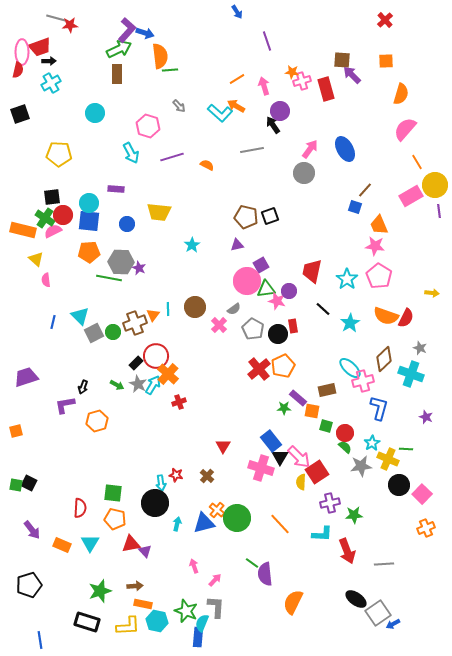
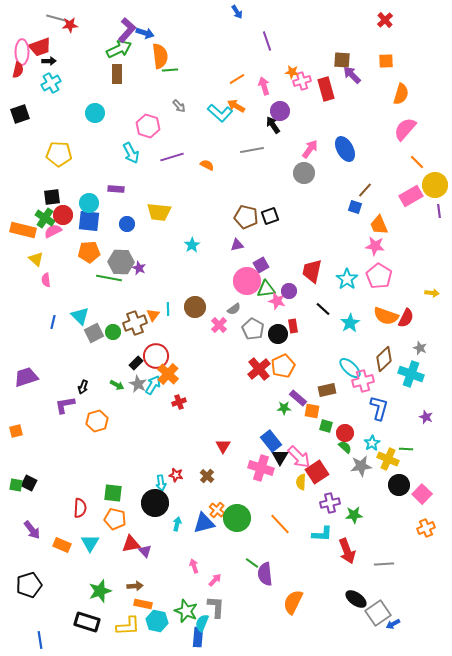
orange line at (417, 162): rotated 14 degrees counterclockwise
